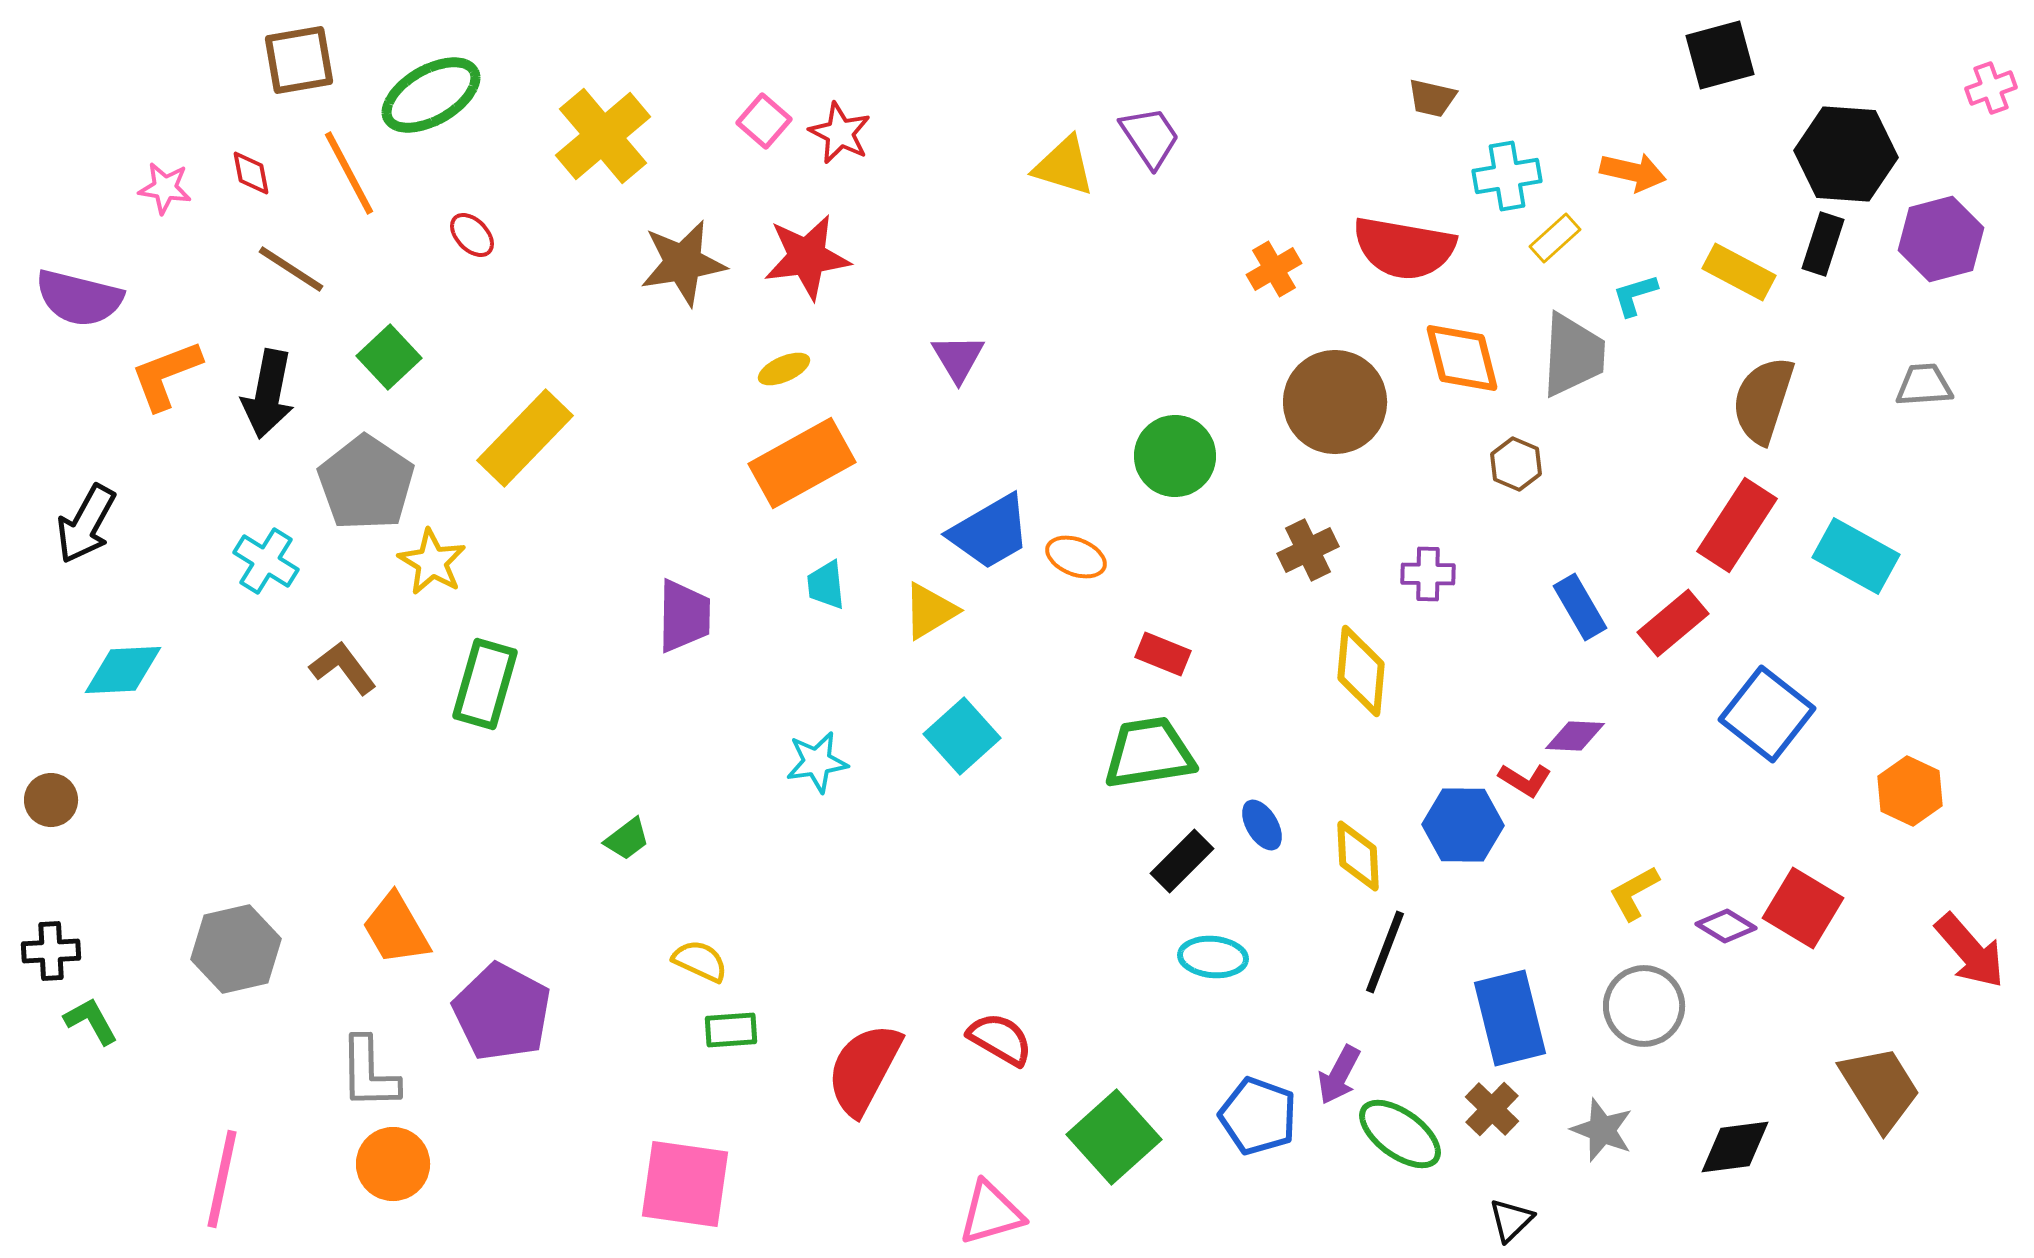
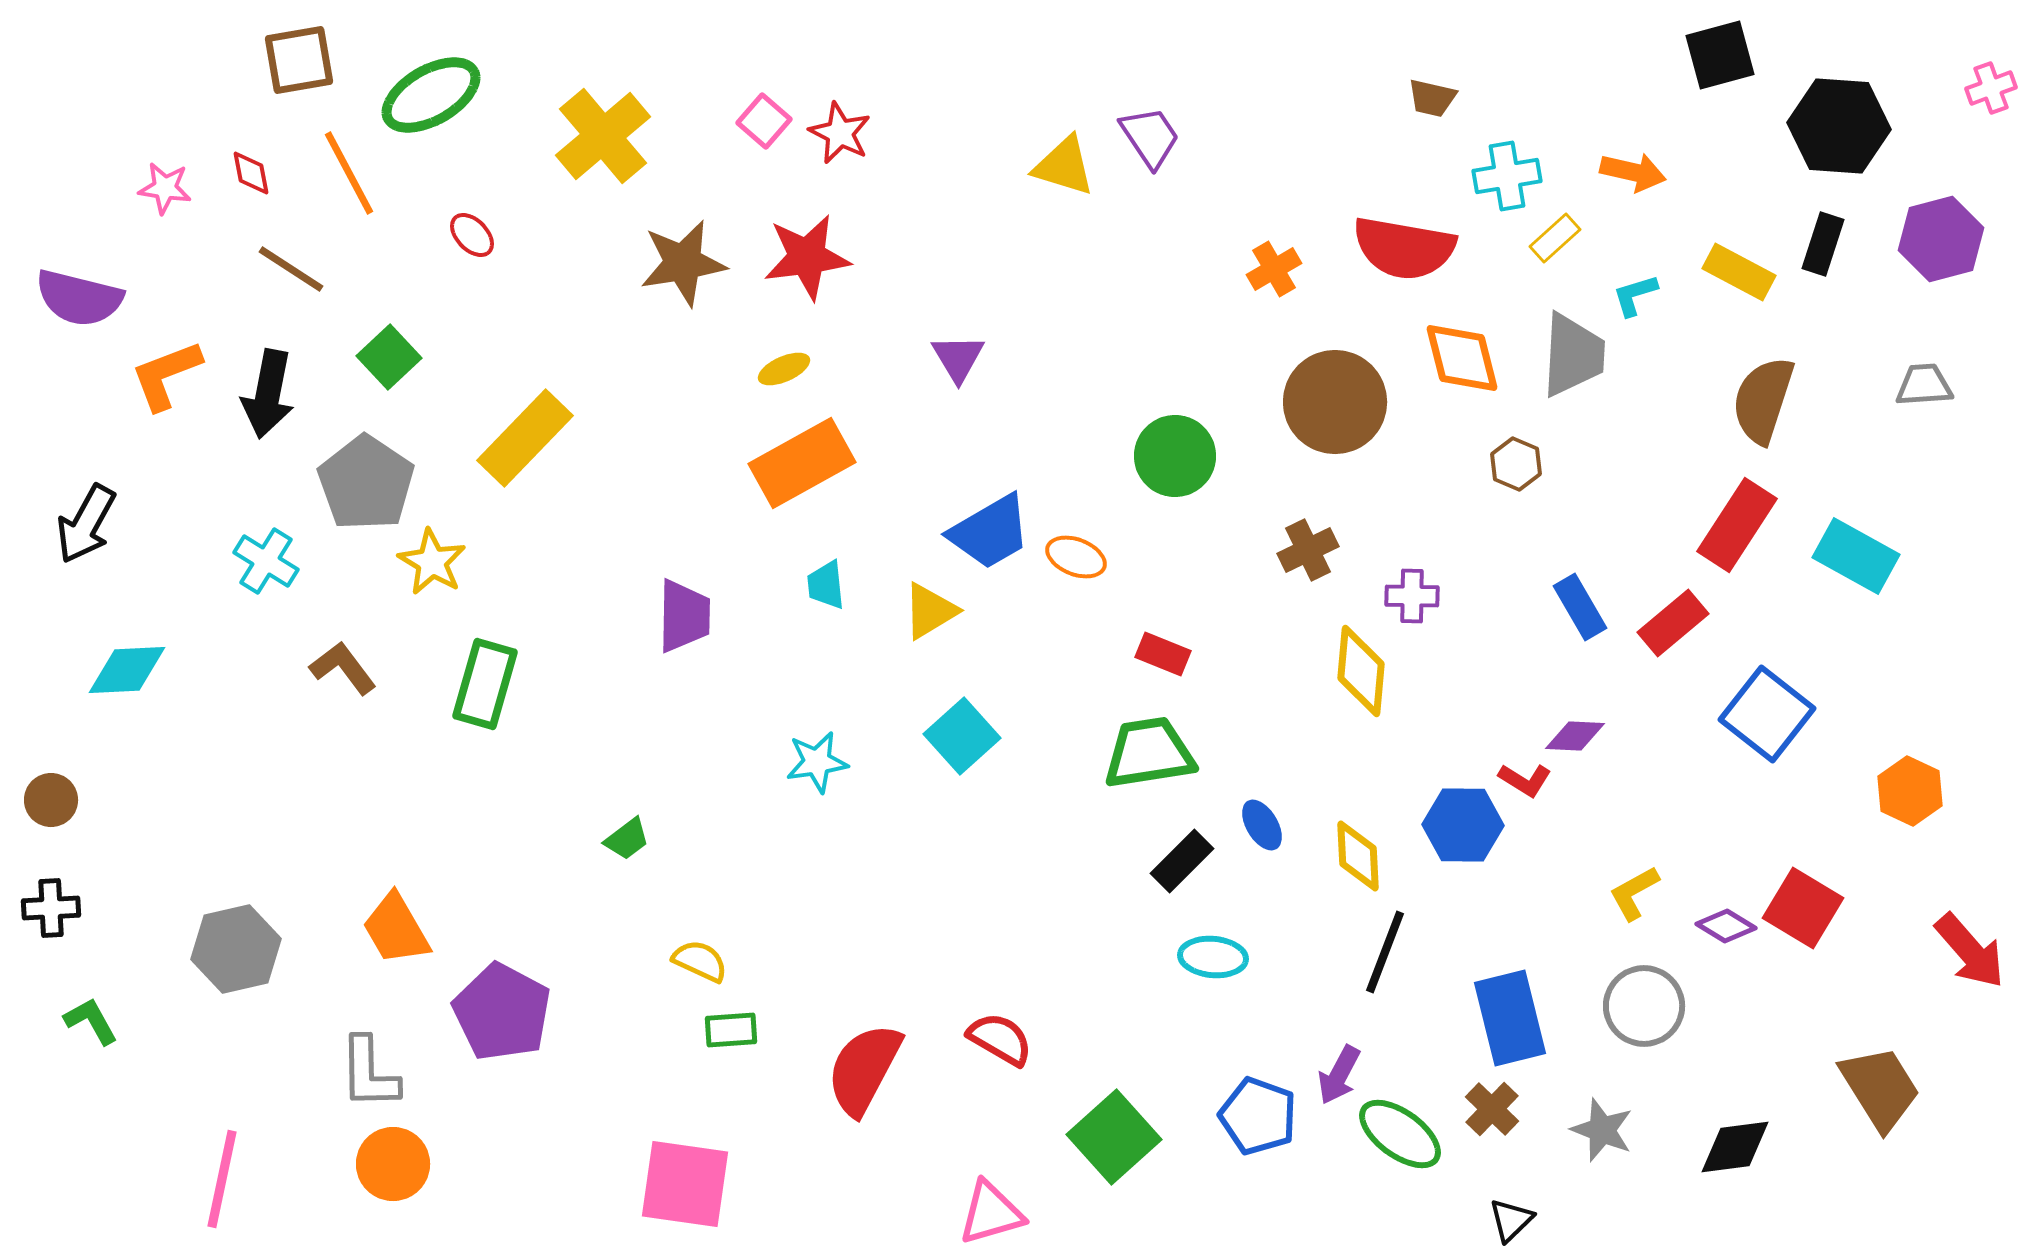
black hexagon at (1846, 154): moved 7 px left, 28 px up
purple cross at (1428, 574): moved 16 px left, 22 px down
cyan diamond at (123, 670): moved 4 px right
black cross at (51, 951): moved 43 px up
